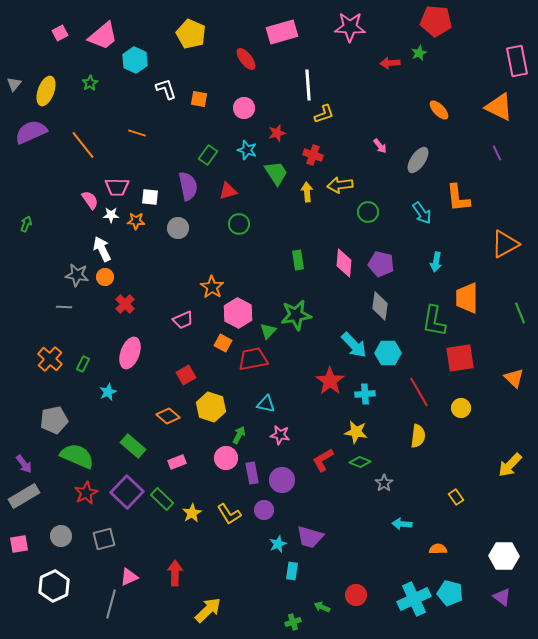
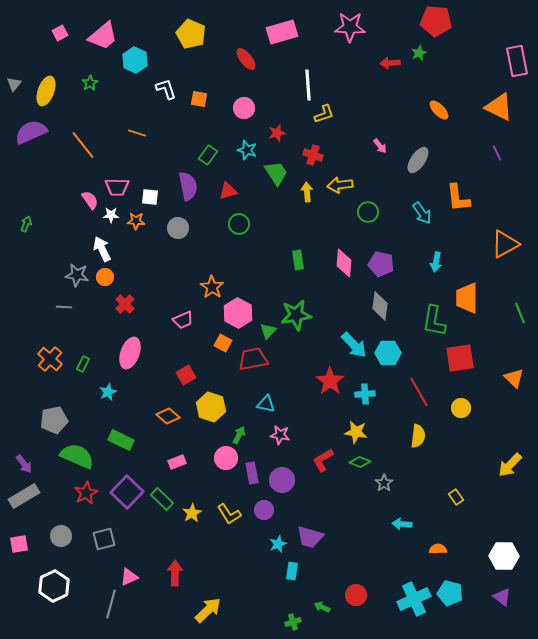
green rectangle at (133, 446): moved 12 px left, 6 px up; rotated 15 degrees counterclockwise
